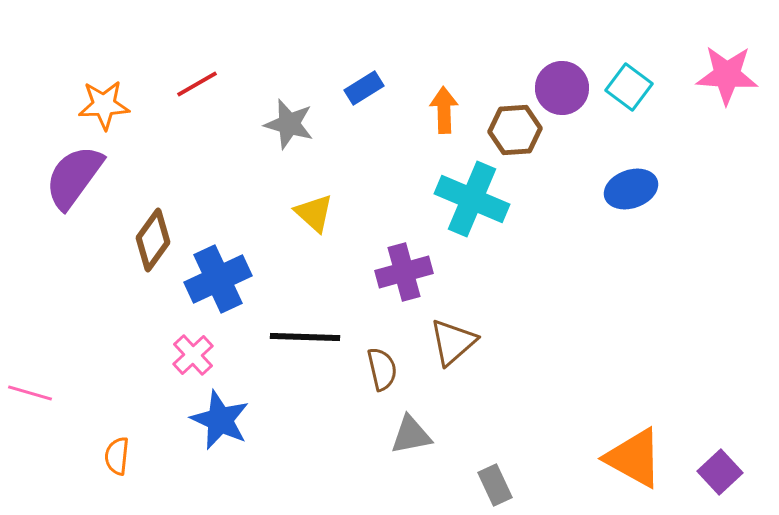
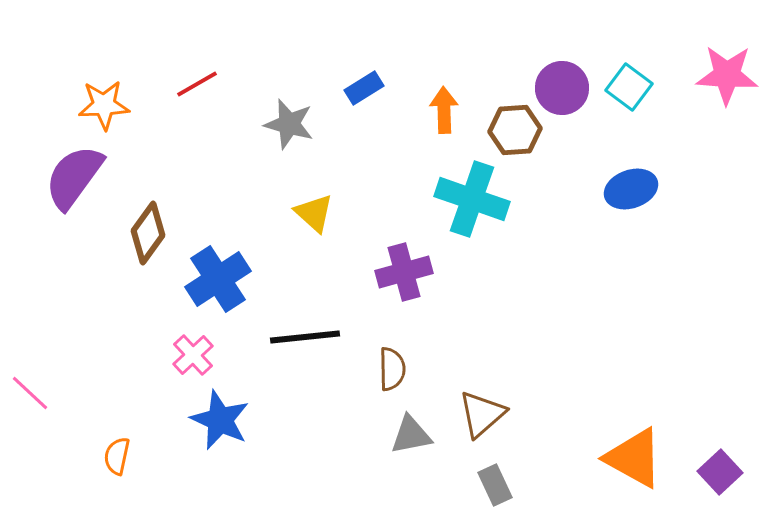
cyan cross: rotated 4 degrees counterclockwise
brown diamond: moved 5 px left, 7 px up
blue cross: rotated 8 degrees counterclockwise
black line: rotated 8 degrees counterclockwise
brown triangle: moved 29 px right, 72 px down
brown semicircle: moved 10 px right; rotated 12 degrees clockwise
pink line: rotated 27 degrees clockwise
orange semicircle: rotated 6 degrees clockwise
